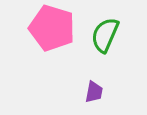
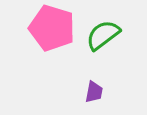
green semicircle: moved 2 px left; rotated 30 degrees clockwise
